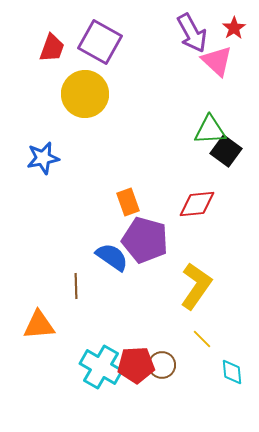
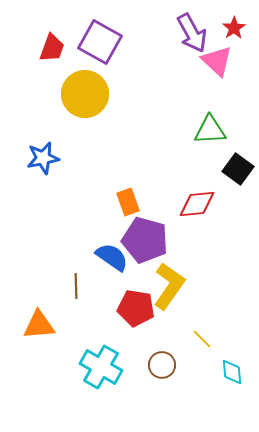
black square: moved 12 px right, 18 px down
yellow L-shape: moved 27 px left
red pentagon: moved 57 px up; rotated 12 degrees clockwise
